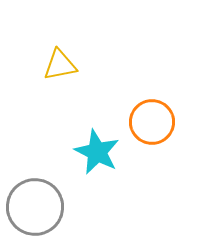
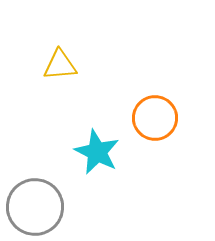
yellow triangle: rotated 6 degrees clockwise
orange circle: moved 3 px right, 4 px up
